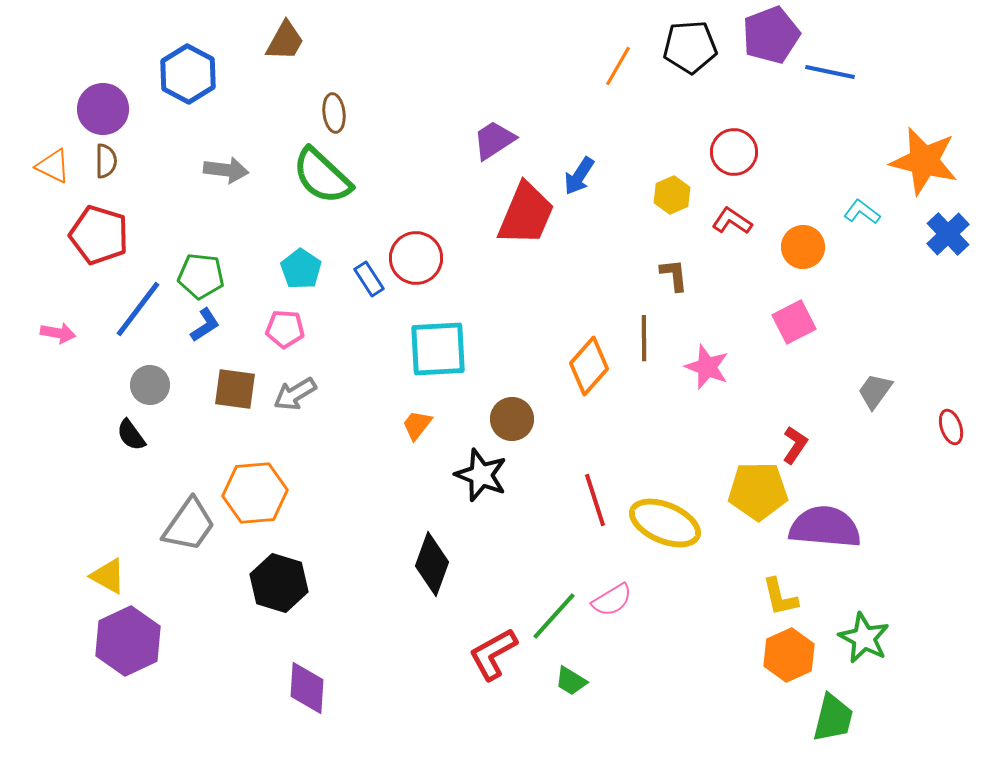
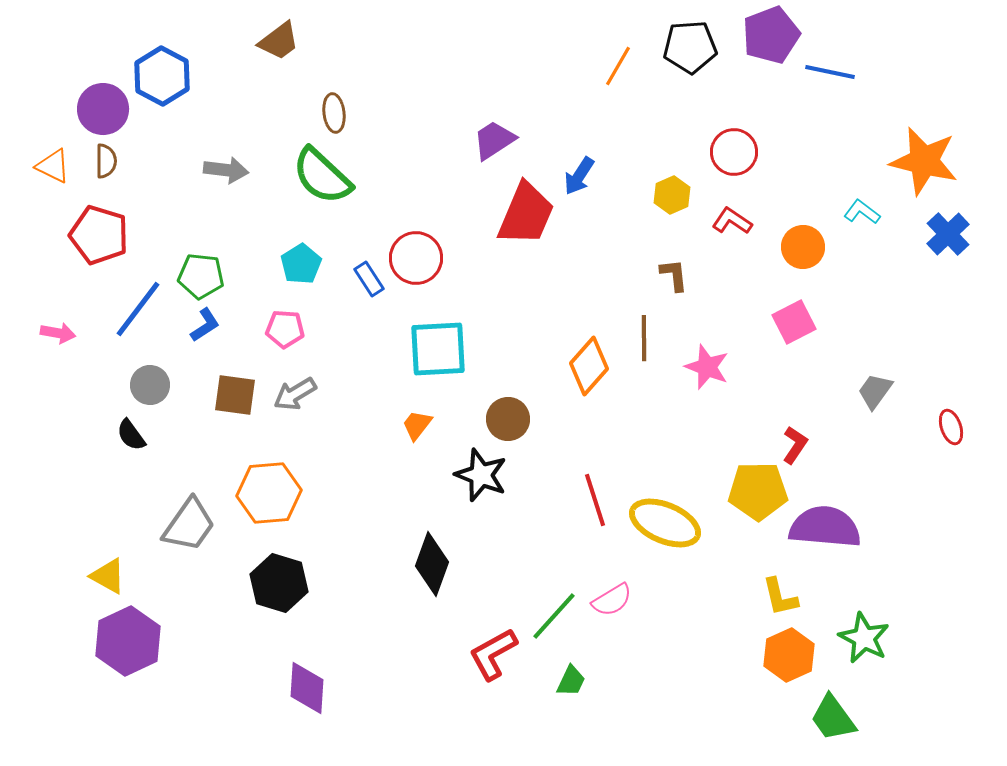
brown trapezoid at (285, 41): moved 6 px left; rotated 24 degrees clockwise
blue hexagon at (188, 74): moved 26 px left, 2 px down
cyan pentagon at (301, 269): moved 5 px up; rotated 6 degrees clockwise
brown square at (235, 389): moved 6 px down
brown circle at (512, 419): moved 4 px left
orange hexagon at (255, 493): moved 14 px right
green trapezoid at (571, 681): rotated 96 degrees counterclockwise
green trapezoid at (833, 718): rotated 130 degrees clockwise
